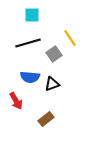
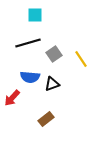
cyan square: moved 3 px right
yellow line: moved 11 px right, 21 px down
red arrow: moved 4 px left, 3 px up; rotated 72 degrees clockwise
